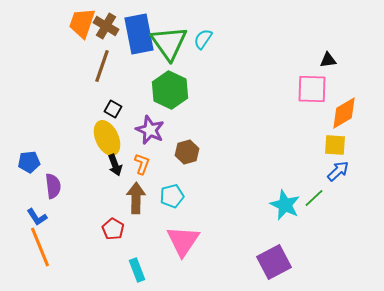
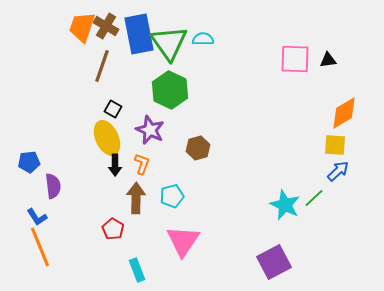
orange trapezoid: moved 4 px down
cyan semicircle: rotated 55 degrees clockwise
pink square: moved 17 px left, 30 px up
brown hexagon: moved 11 px right, 4 px up
black arrow: rotated 20 degrees clockwise
